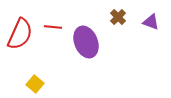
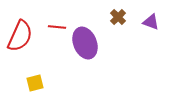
red line: moved 4 px right
red semicircle: moved 2 px down
purple ellipse: moved 1 px left, 1 px down
yellow square: moved 1 px up; rotated 36 degrees clockwise
